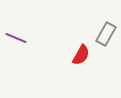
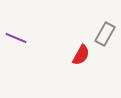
gray rectangle: moved 1 px left
